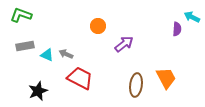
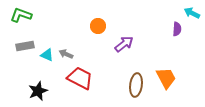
cyan arrow: moved 4 px up
